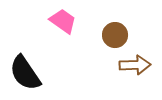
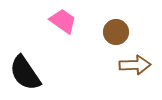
brown circle: moved 1 px right, 3 px up
